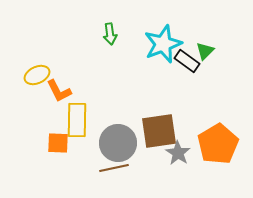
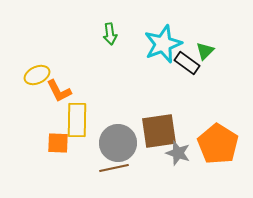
black rectangle: moved 2 px down
orange pentagon: rotated 9 degrees counterclockwise
gray star: rotated 15 degrees counterclockwise
